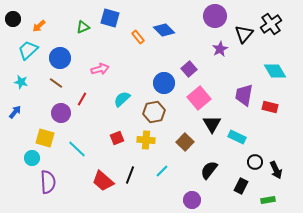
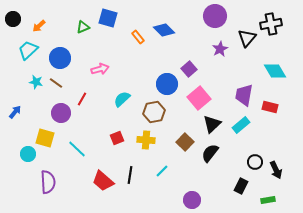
blue square at (110, 18): moved 2 px left
black cross at (271, 24): rotated 25 degrees clockwise
black triangle at (244, 34): moved 3 px right, 4 px down
cyan star at (21, 82): moved 15 px right
blue circle at (164, 83): moved 3 px right, 1 px down
black triangle at (212, 124): rotated 18 degrees clockwise
cyan rectangle at (237, 137): moved 4 px right, 12 px up; rotated 66 degrees counterclockwise
cyan circle at (32, 158): moved 4 px left, 4 px up
black semicircle at (209, 170): moved 1 px right, 17 px up
black line at (130, 175): rotated 12 degrees counterclockwise
